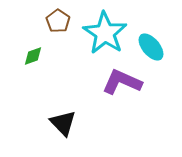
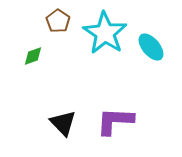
purple L-shape: moved 7 px left, 39 px down; rotated 21 degrees counterclockwise
